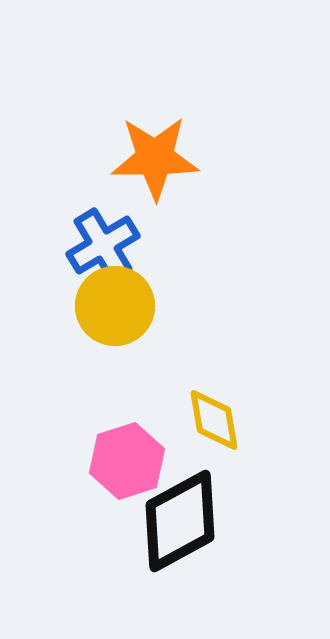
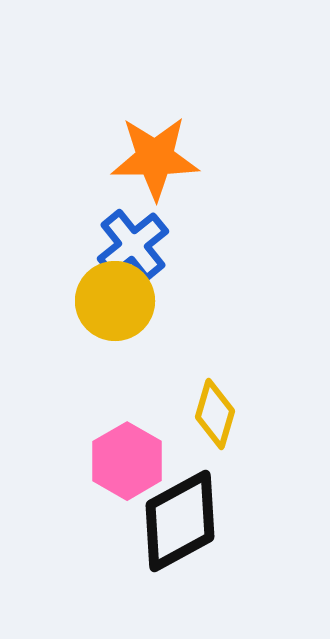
blue cross: moved 30 px right; rotated 8 degrees counterclockwise
yellow circle: moved 5 px up
yellow diamond: moved 1 px right, 6 px up; rotated 26 degrees clockwise
pink hexagon: rotated 12 degrees counterclockwise
